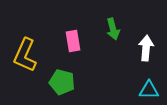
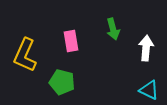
pink rectangle: moved 2 px left
cyan triangle: rotated 25 degrees clockwise
